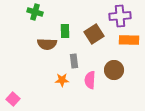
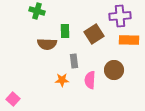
green cross: moved 2 px right, 1 px up
